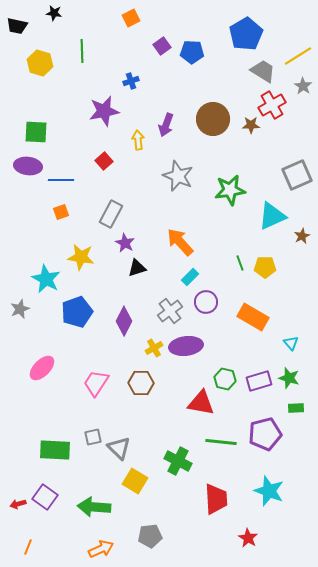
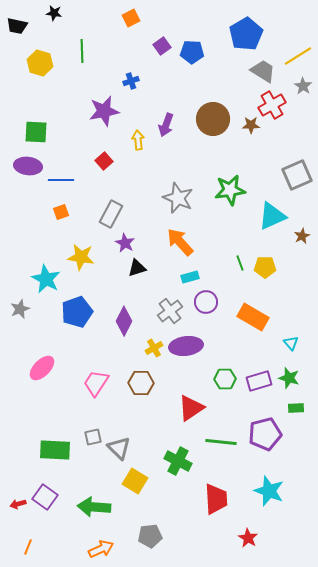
gray star at (178, 176): moved 22 px down
cyan rectangle at (190, 277): rotated 30 degrees clockwise
green hexagon at (225, 379): rotated 15 degrees counterclockwise
red triangle at (201, 403): moved 10 px left, 5 px down; rotated 44 degrees counterclockwise
